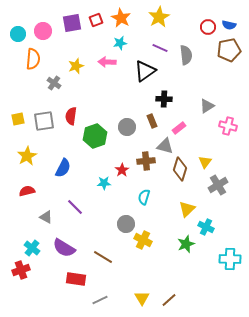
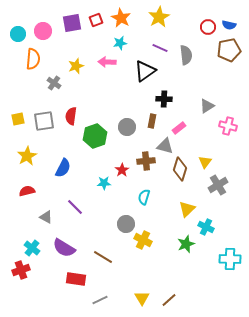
brown rectangle at (152, 121): rotated 32 degrees clockwise
